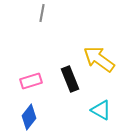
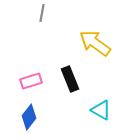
yellow arrow: moved 4 px left, 16 px up
